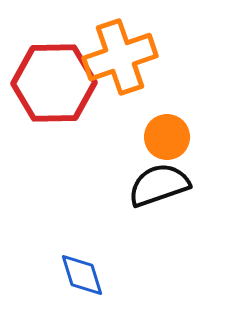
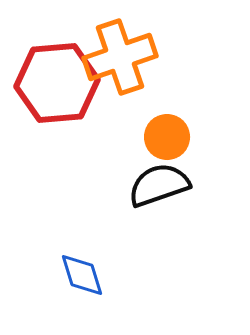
red hexagon: moved 3 px right; rotated 4 degrees counterclockwise
